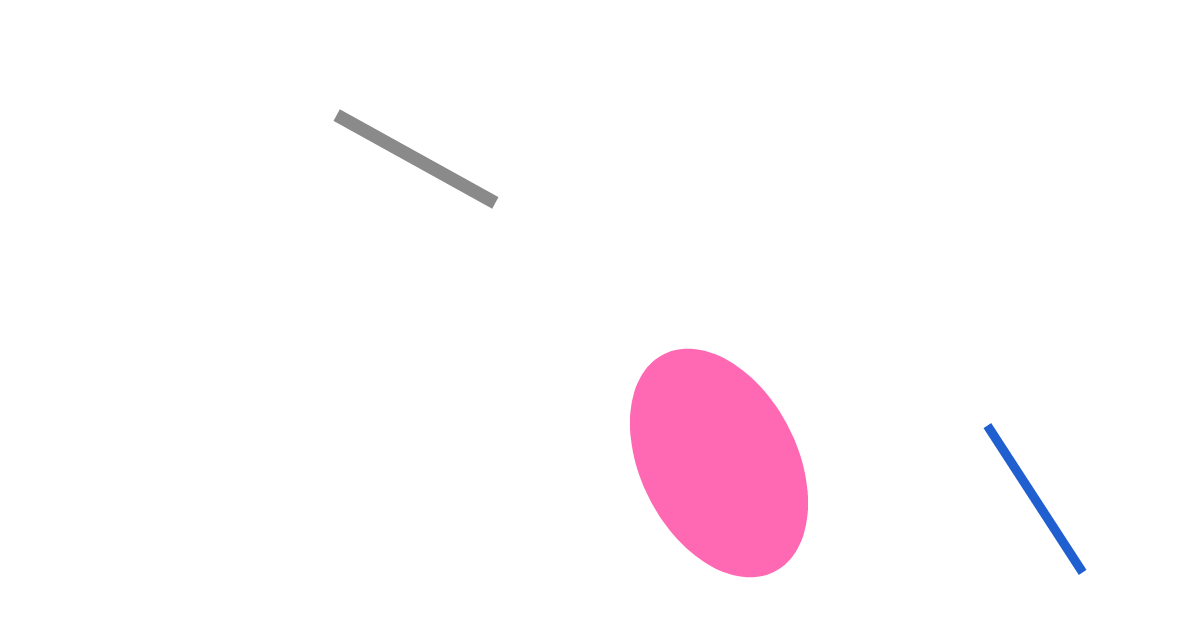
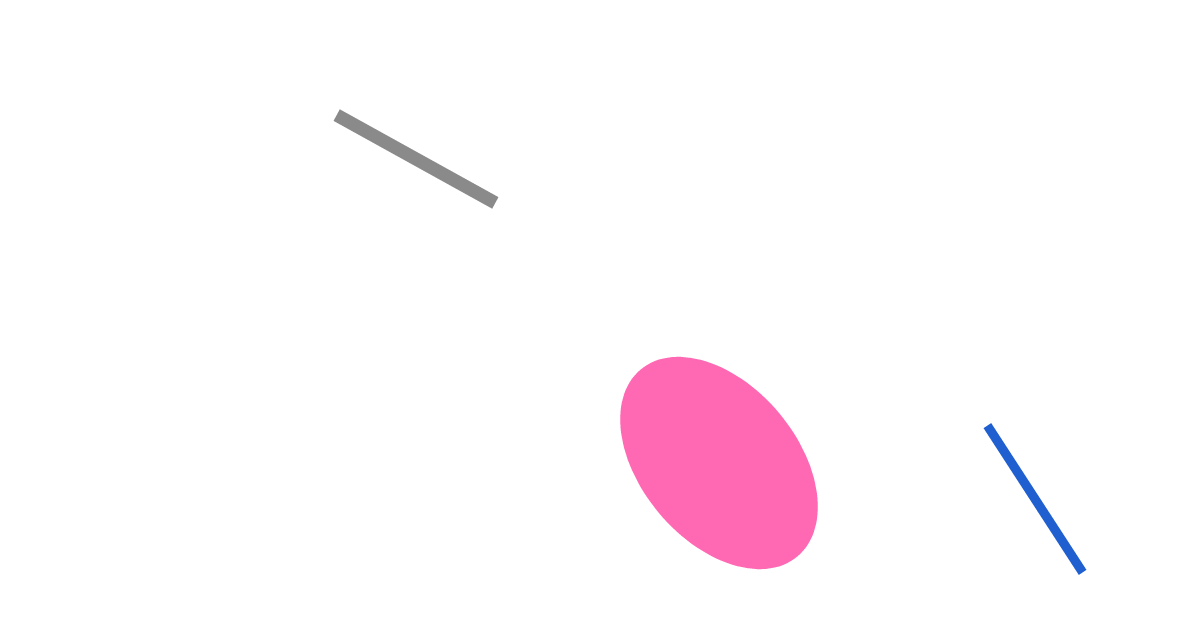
pink ellipse: rotated 13 degrees counterclockwise
